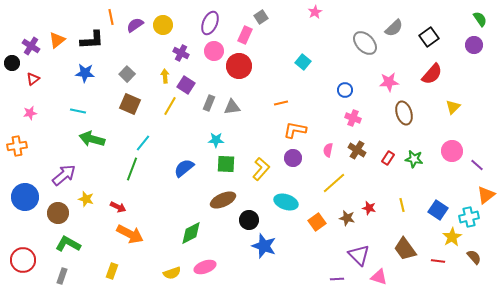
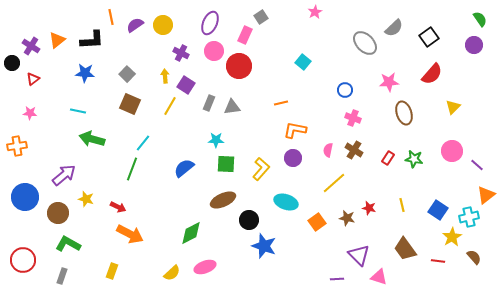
pink star at (30, 113): rotated 16 degrees clockwise
brown cross at (357, 150): moved 3 px left
yellow semicircle at (172, 273): rotated 24 degrees counterclockwise
